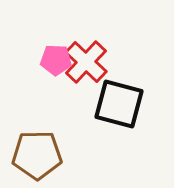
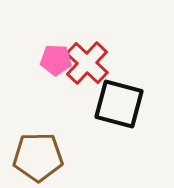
red cross: moved 1 px right, 1 px down
brown pentagon: moved 1 px right, 2 px down
